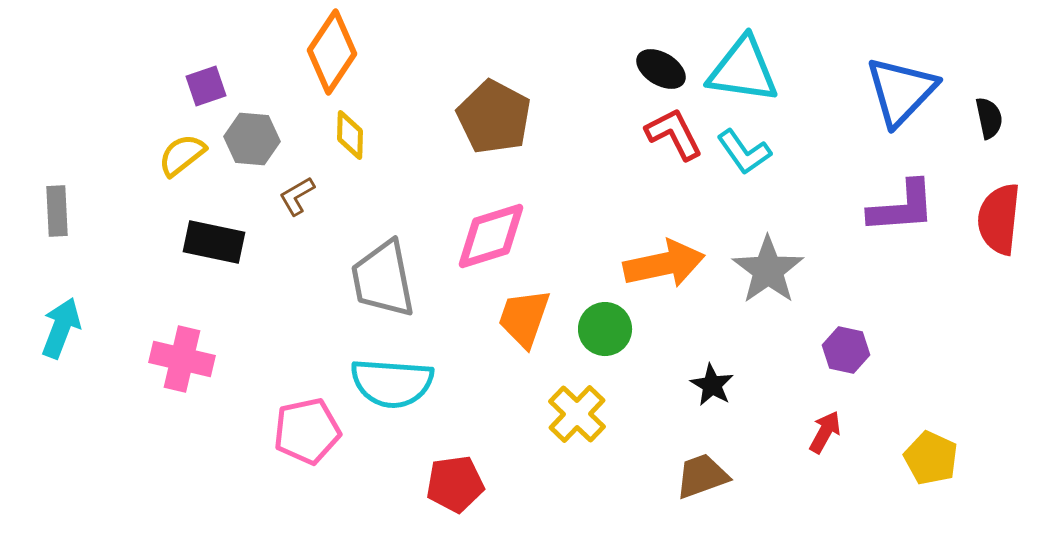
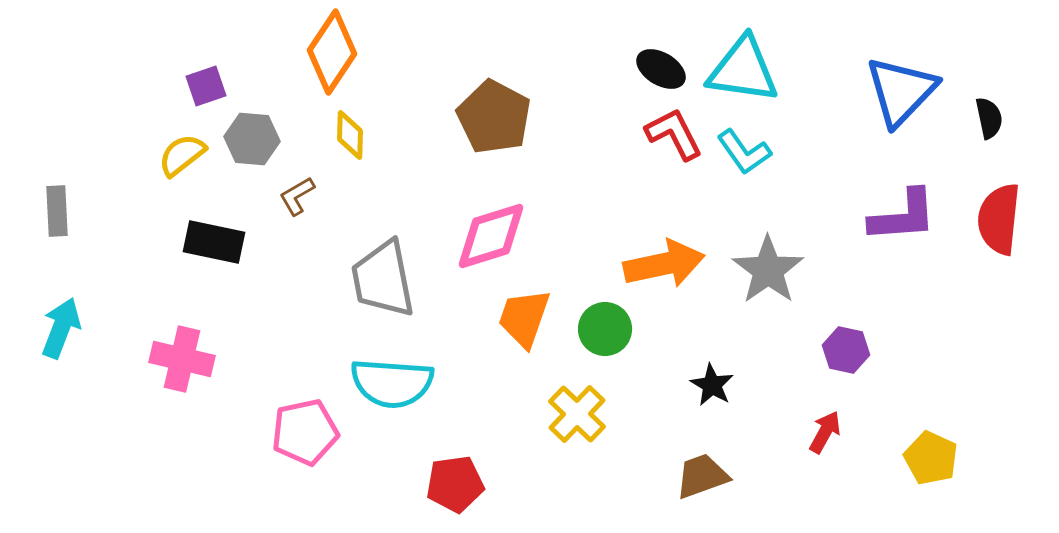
purple L-shape: moved 1 px right, 9 px down
pink pentagon: moved 2 px left, 1 px down
